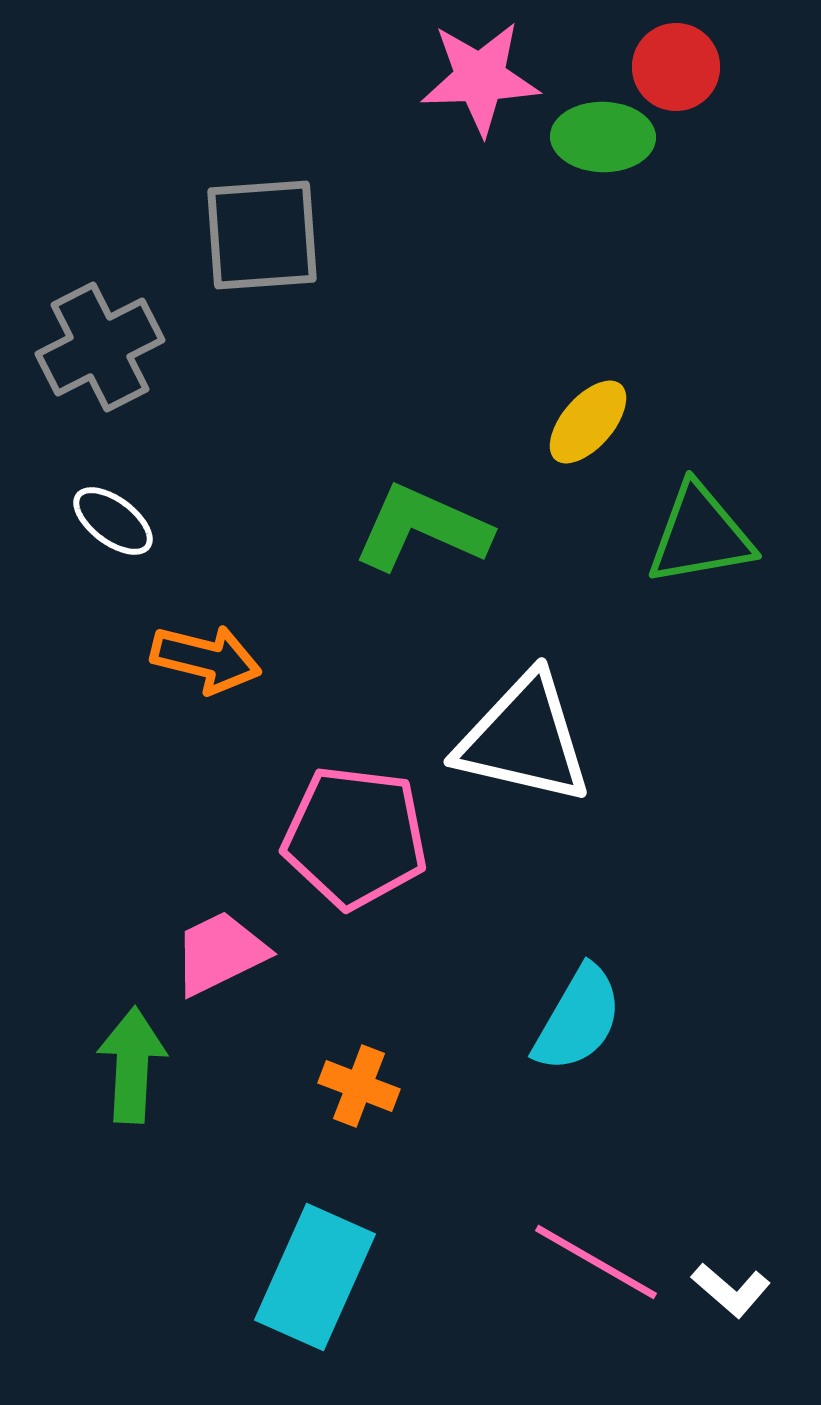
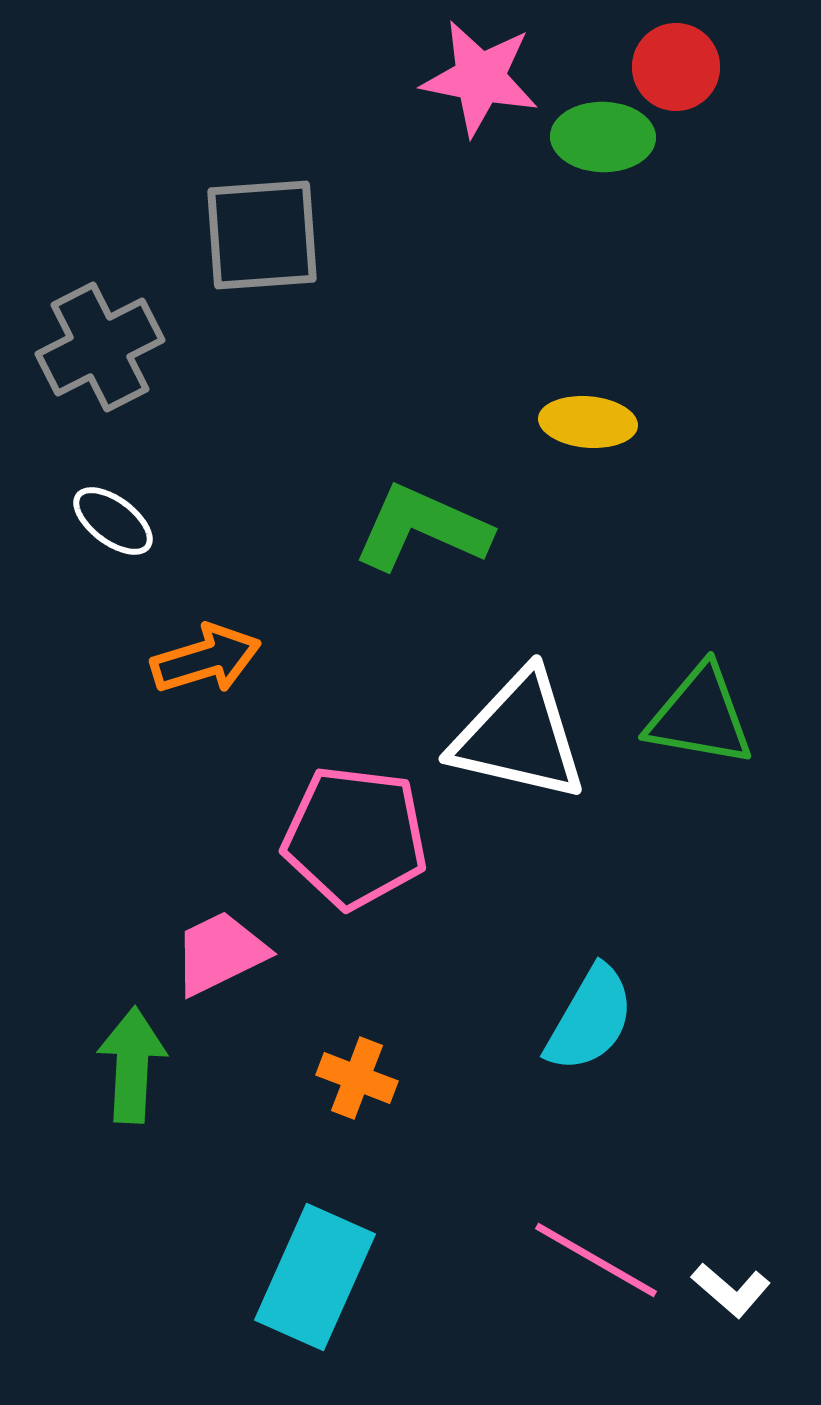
pink star: rotated 13 degrees clockwise
yellow ellipse: rotated 54 degrees clockwise
green triangle: moved 181 px down; rotated 20 degrees clockwise
orange arrow: rotated 31 degrees counterclockwise
white triangle: moved 5 px left, 3 px up
cyan semicircle: moved 12 px right
orange cross: moved 2 px left, 8 px up
pink line: moved 2 px up
